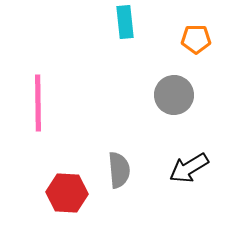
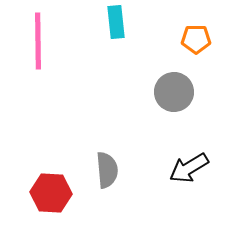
cyan rectangle: moved 9 px left
gray circle: moved 3 px up
pink line: moved 62 px up
gray semicircle: moved 12 px left
red hexagon: moved 16 px left
